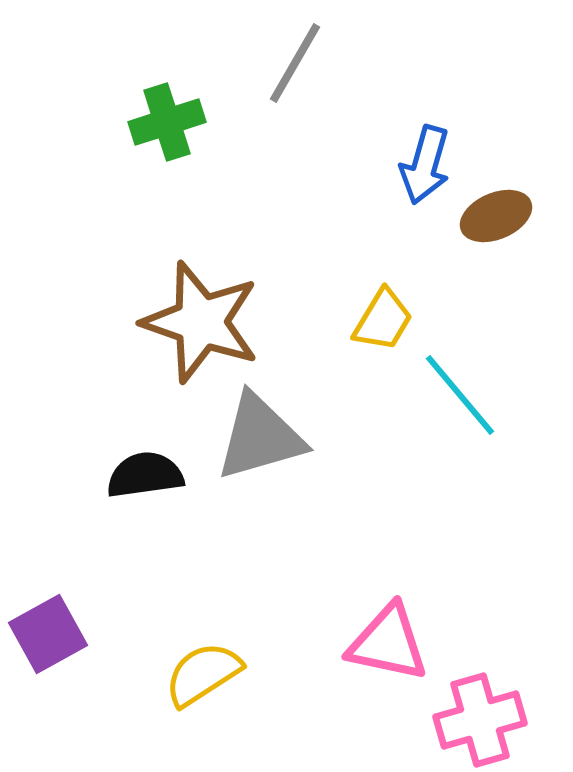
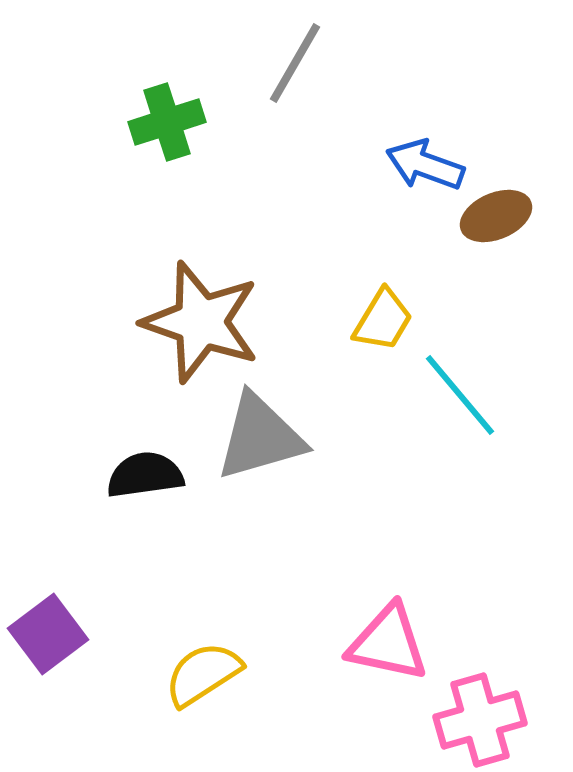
blue arrow: rotated 94 degrees clockwise
purple square: rotated 8 degrees counterclockwise
